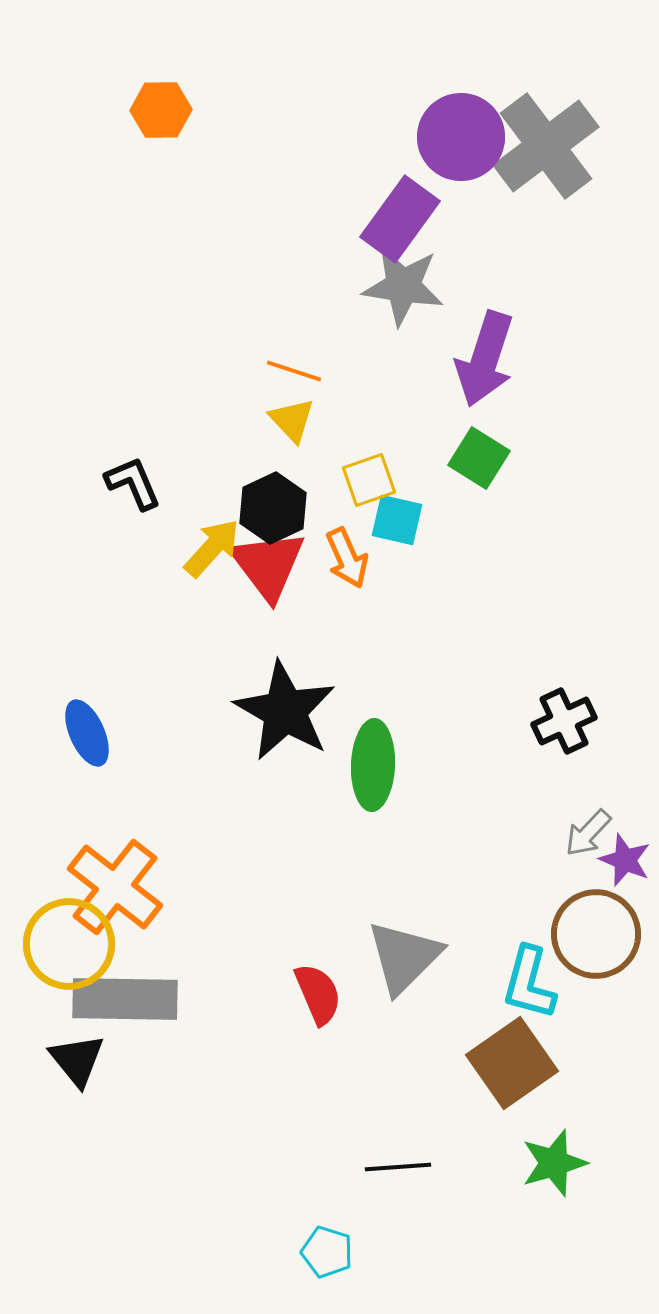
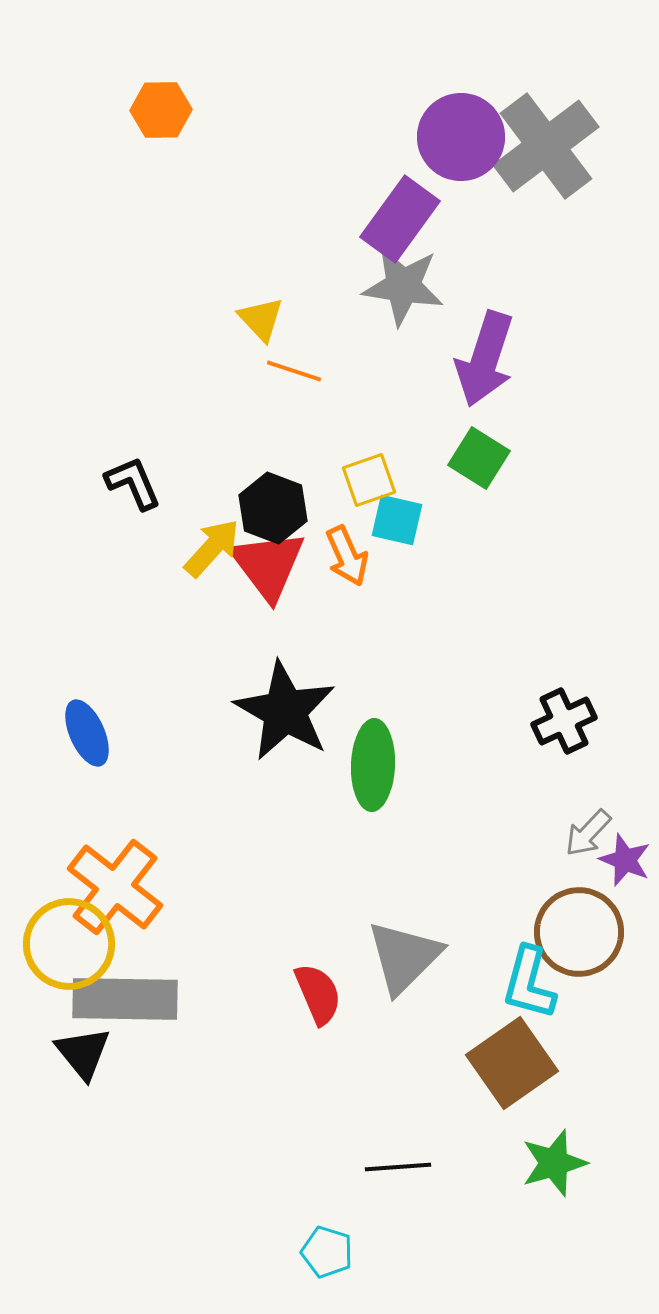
yellow triangle: moved 31 px left, 101 px up
black hexagon: rotated 14 degrees counterclockwise
orange arrow: moved 2 px up
brown circle: moved 17 px left, 2 px up
black triangle: moved 6 px right, 7 px up
